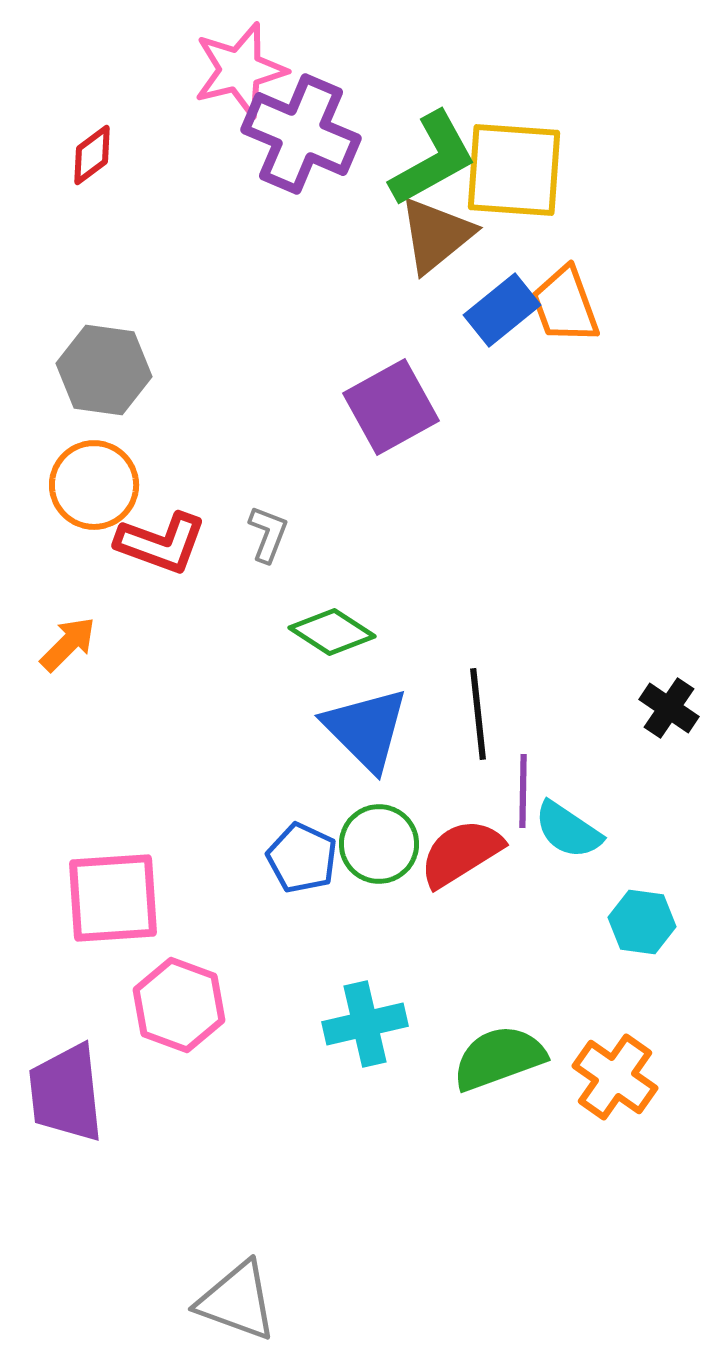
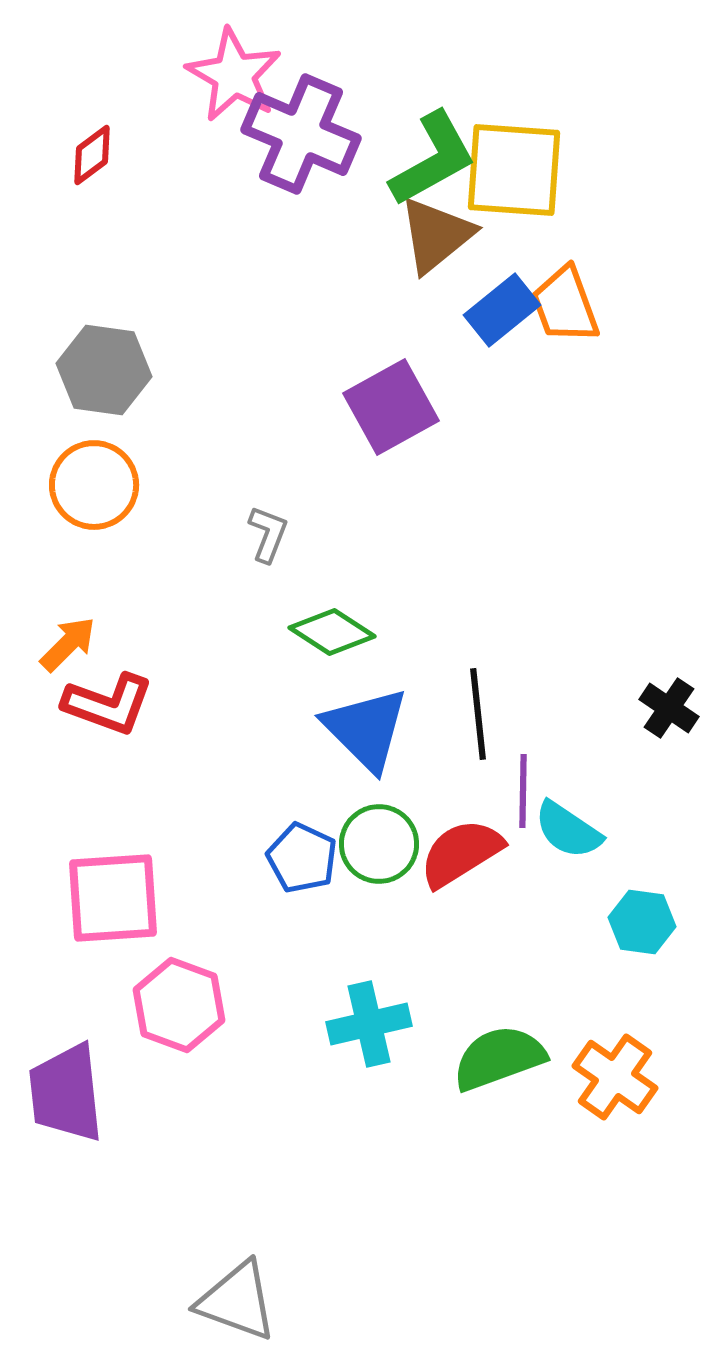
pink star: moved 6 px left, 5 px down; rotated 28 degrees counterclockwise
red L-shape: moved 53 px left, 161 px down
cyan cross: moved 4 px right
